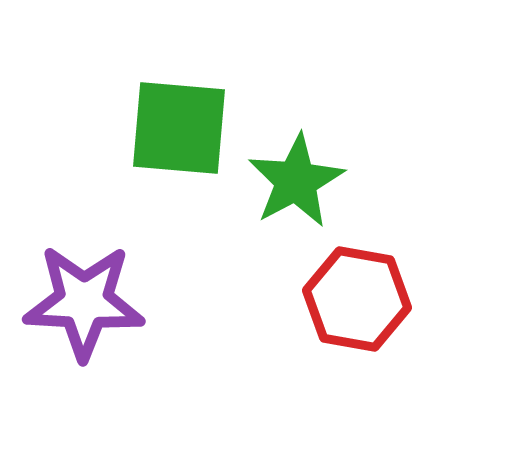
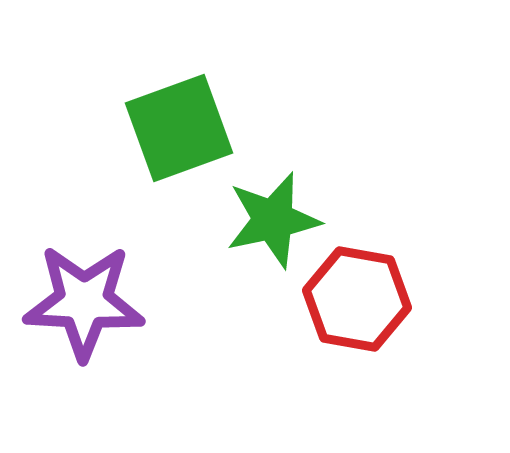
green square: rotated 25 degrees counterclockwise
green star: moved 23 px left, 39 px down; rotated 16 degrees clockwise
